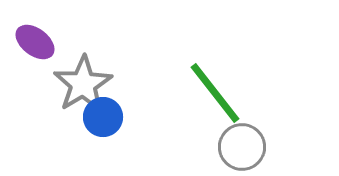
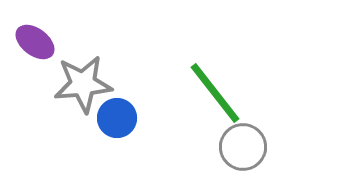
gray star: rotated 26 degrees clockwise
blue circle: moved 14 px right, 1 px down
gray circle: moved 1 px right
